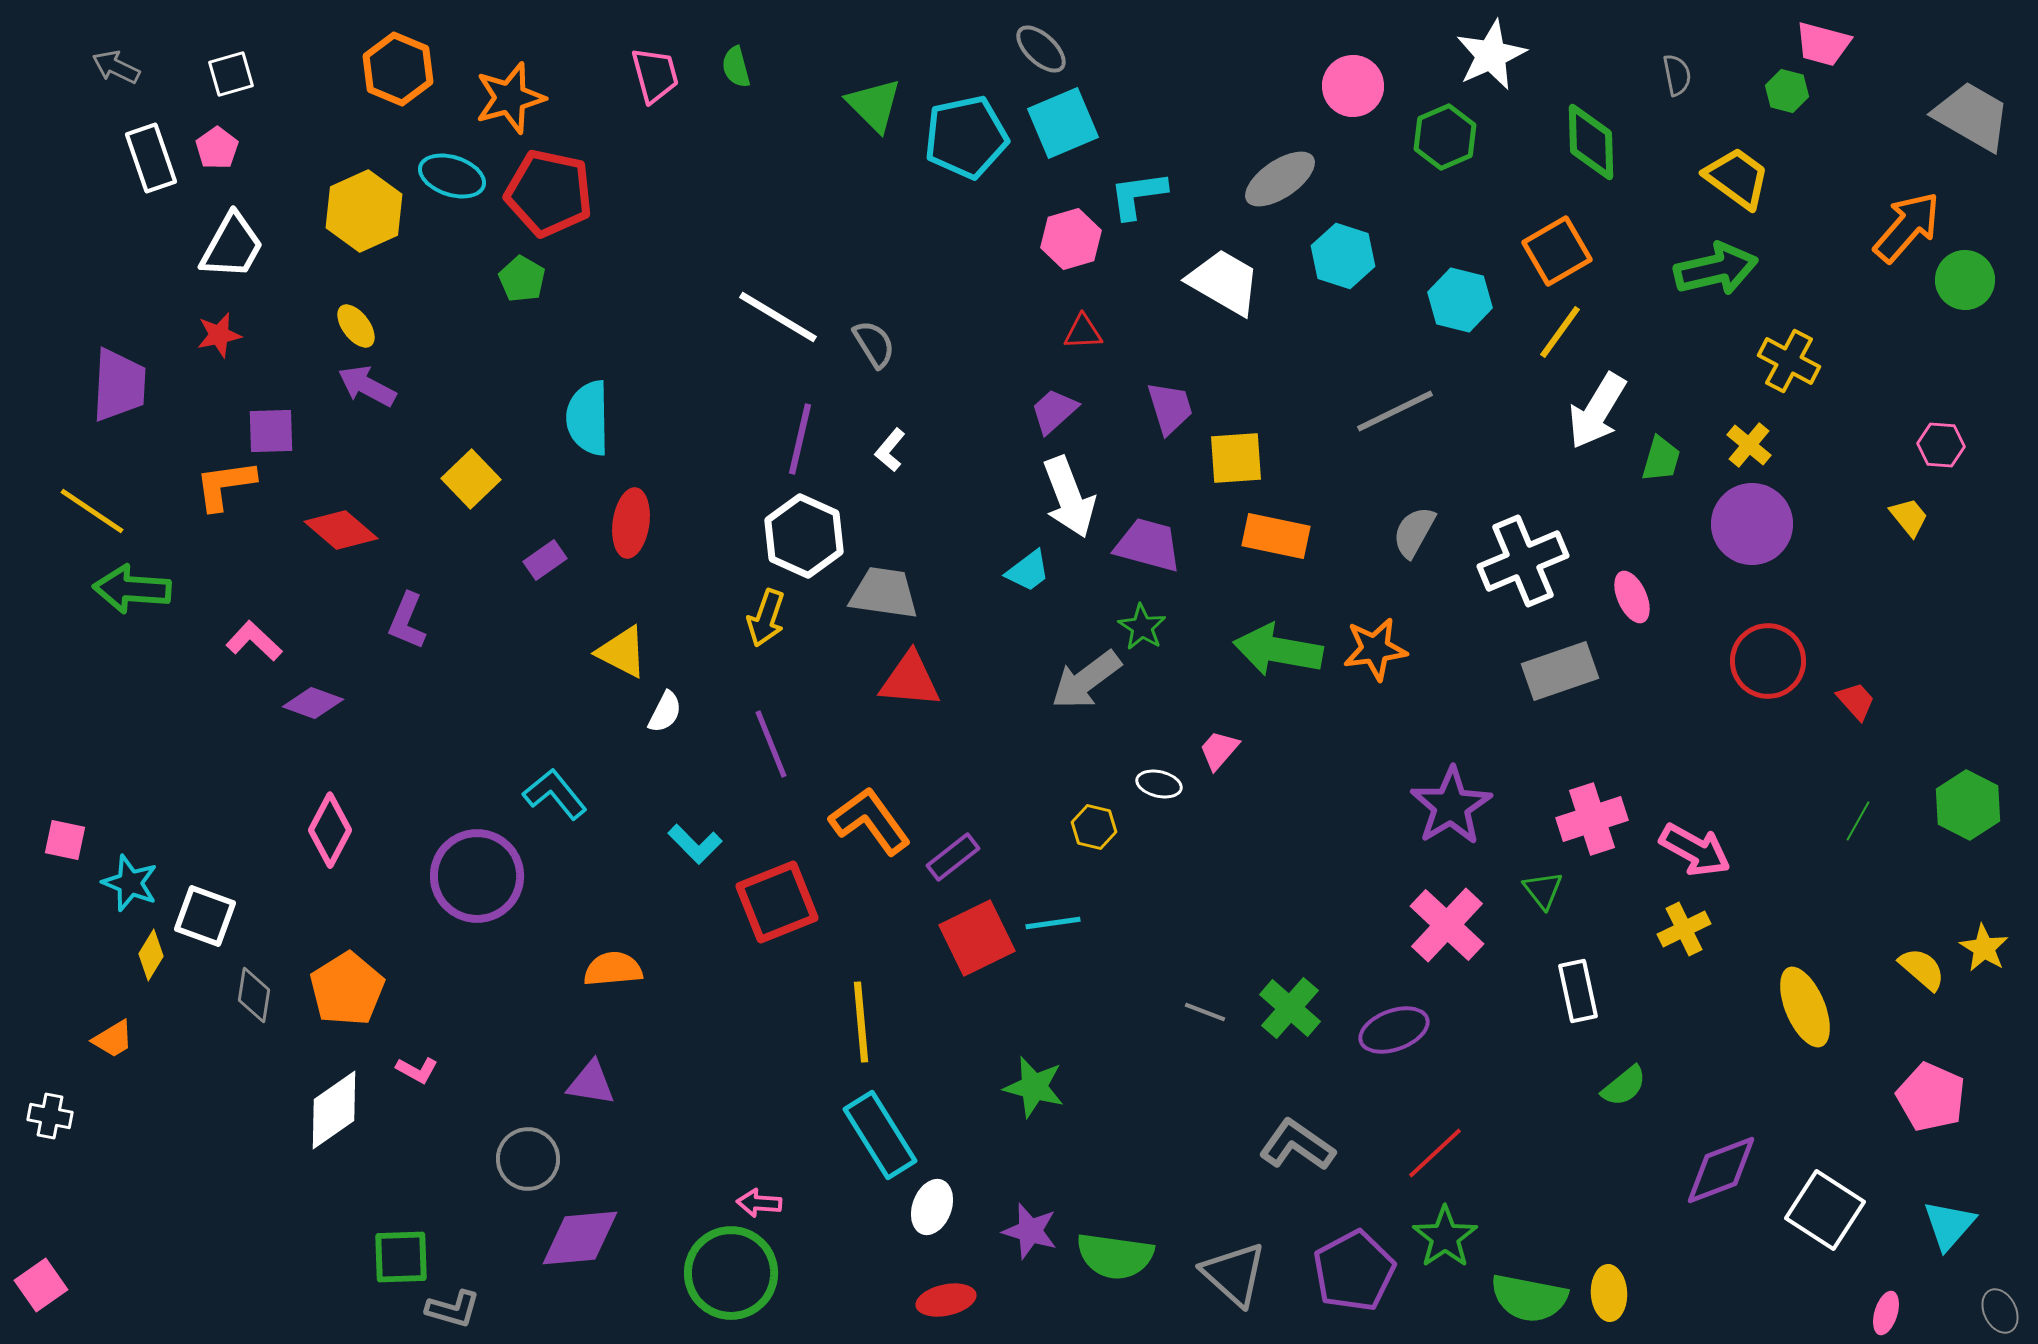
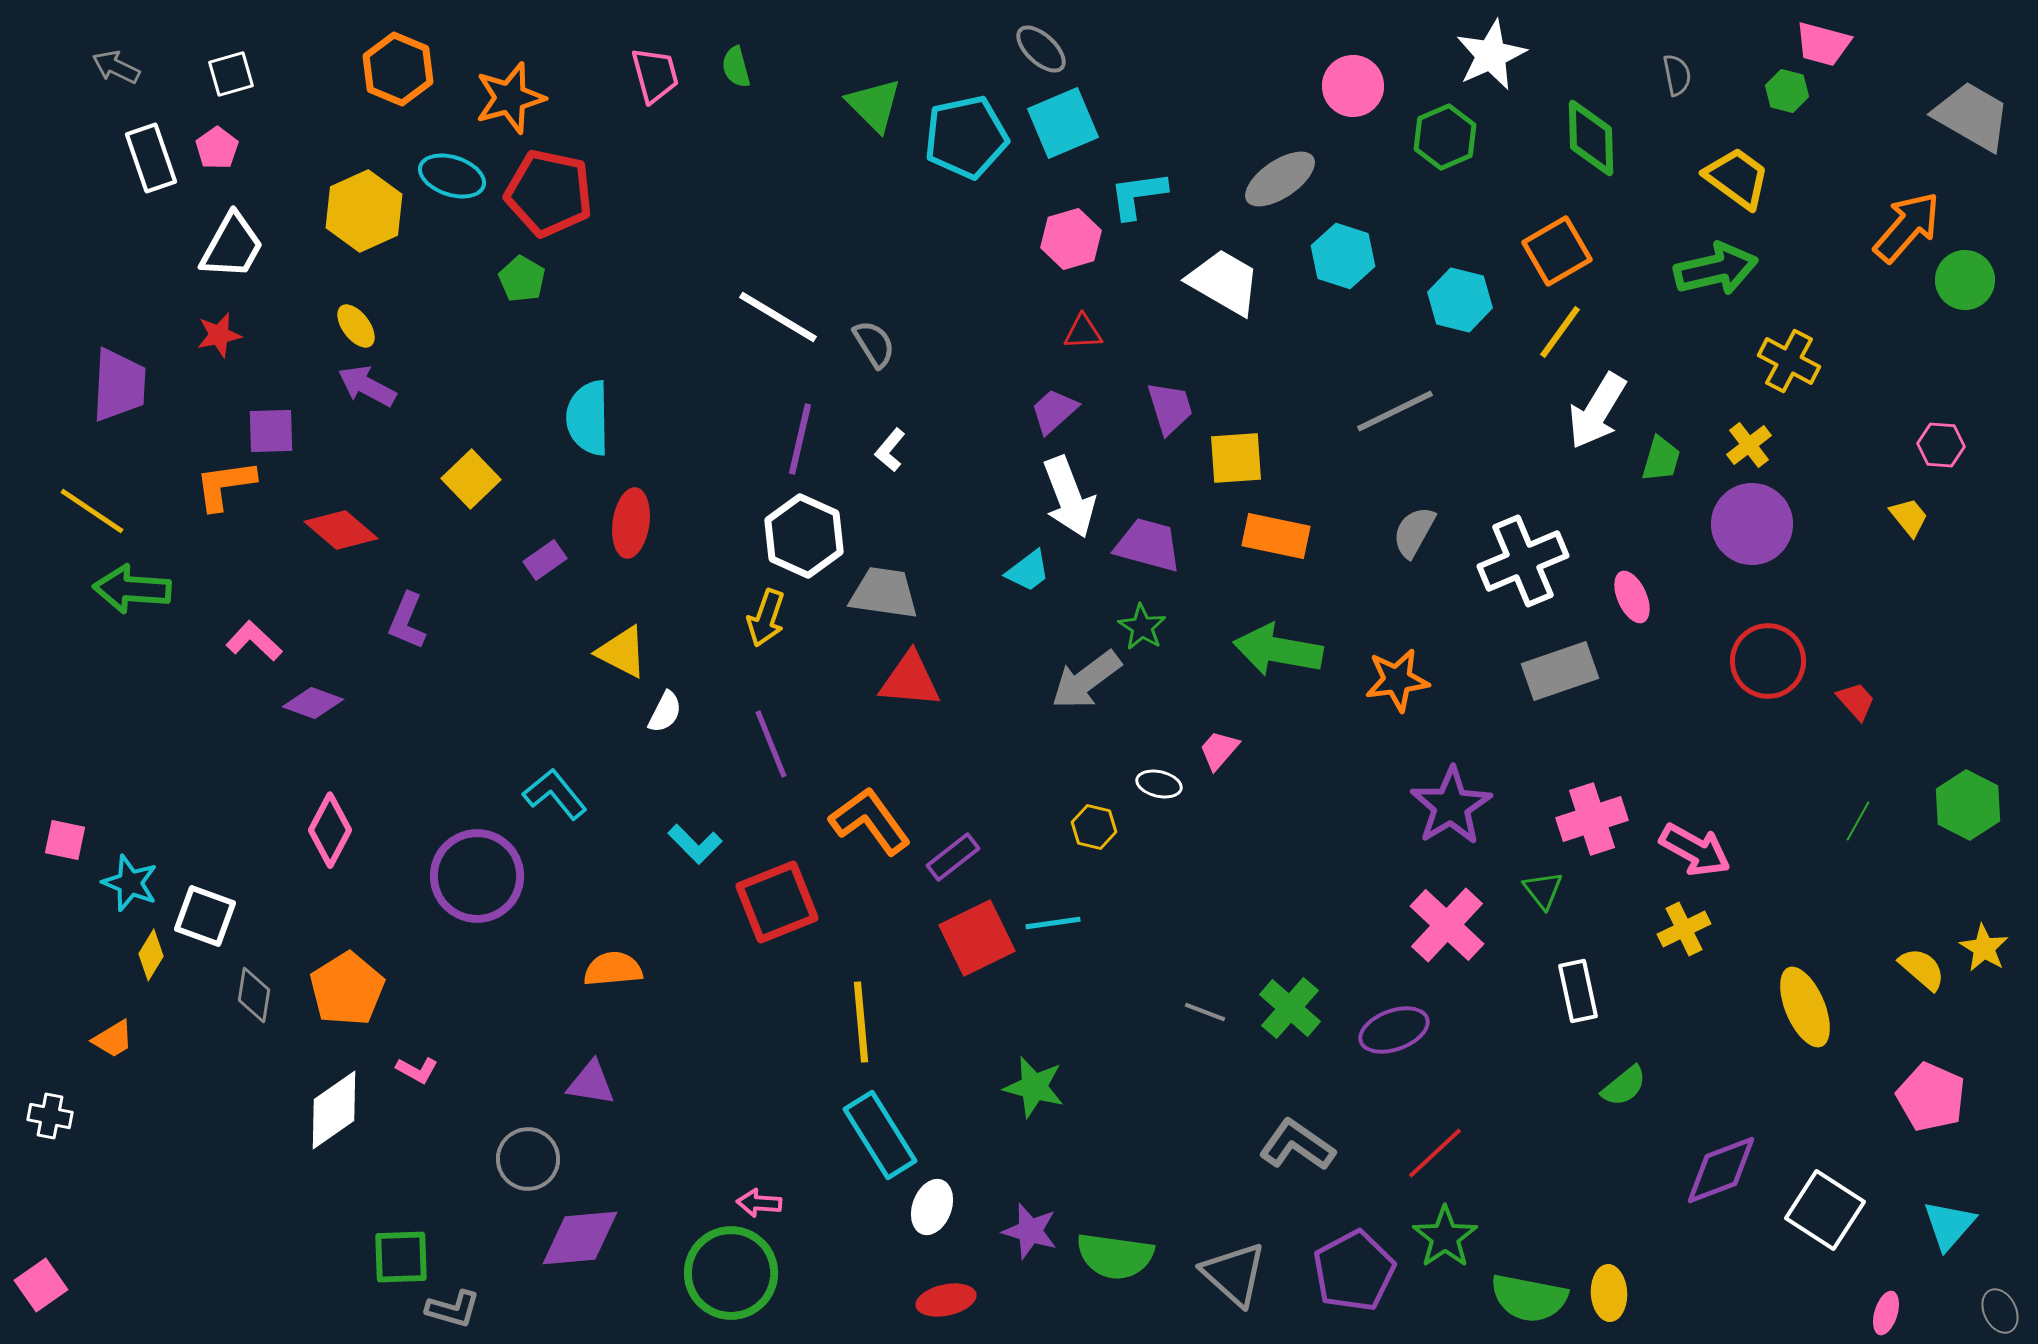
green diamond at (1591, 142): moved 4 px up
yellow cross at (1749, 445): rotated 12 degrees clockwise
orange star at (1375, 649): moved 22 px right, 31 px down
